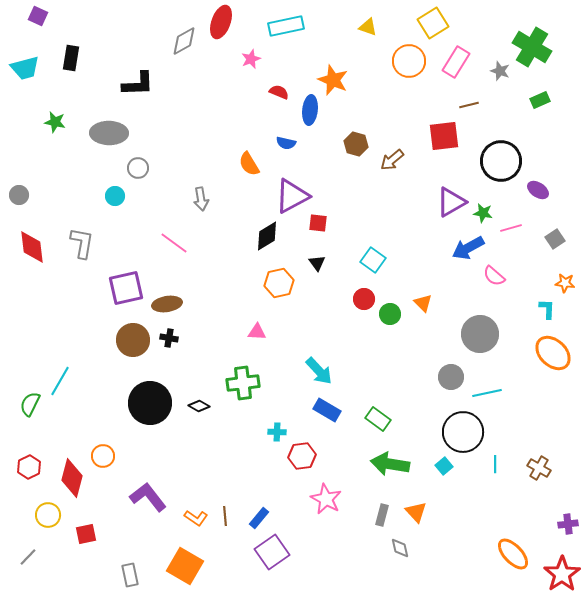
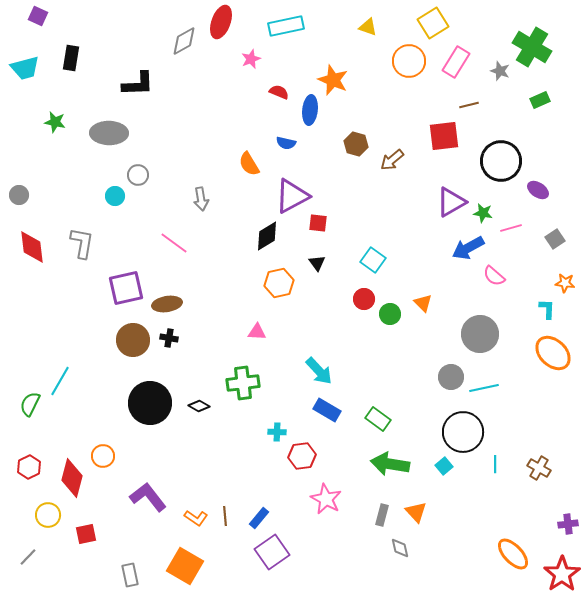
gray circle at (138, 168): moved 7 px down
cyan line at (487, 393): moved 3 px left, 5 px up
